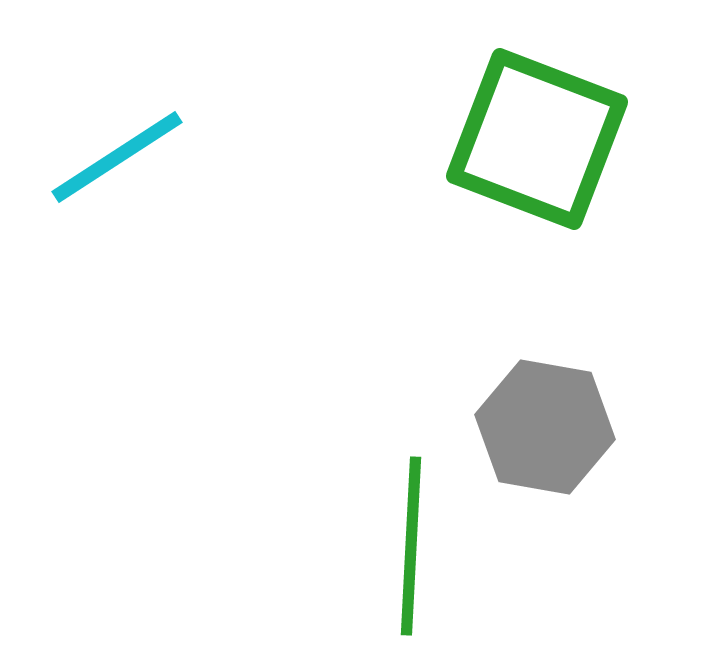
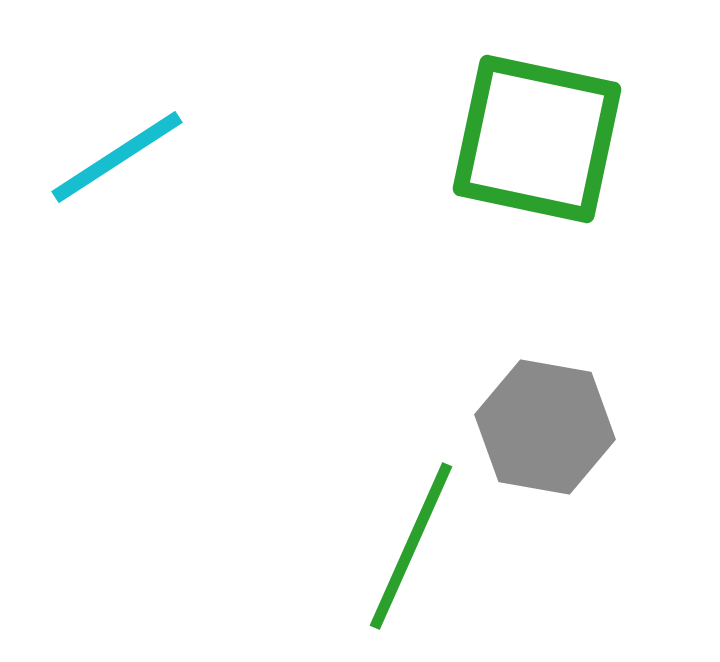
green square: rotated 9 degrees counterclockwise
green line: rotated 21 degrees clockwise
